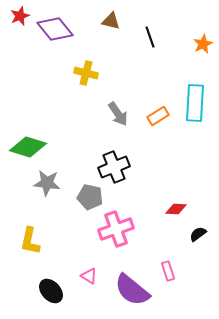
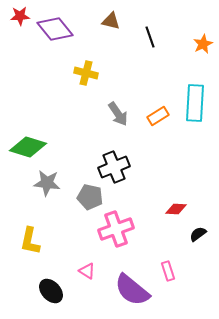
red star: rotated 18 degrees clockwise
pink triangle: moved 2 px left, 5 px up
